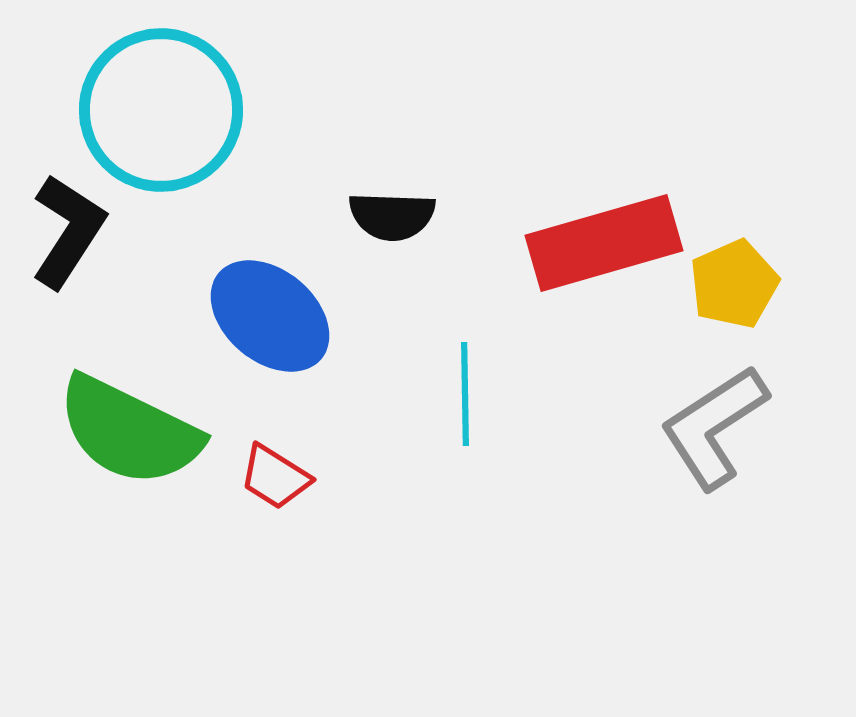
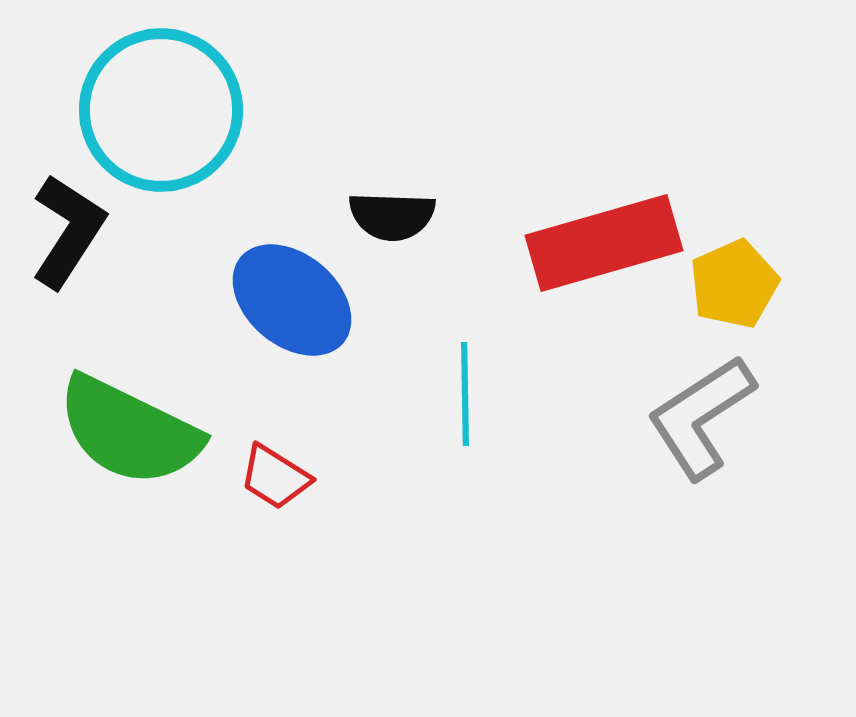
blue ellipse: moved 22 px right, 16 px up
gray L-shape: moved 13 px left, 10 px up
